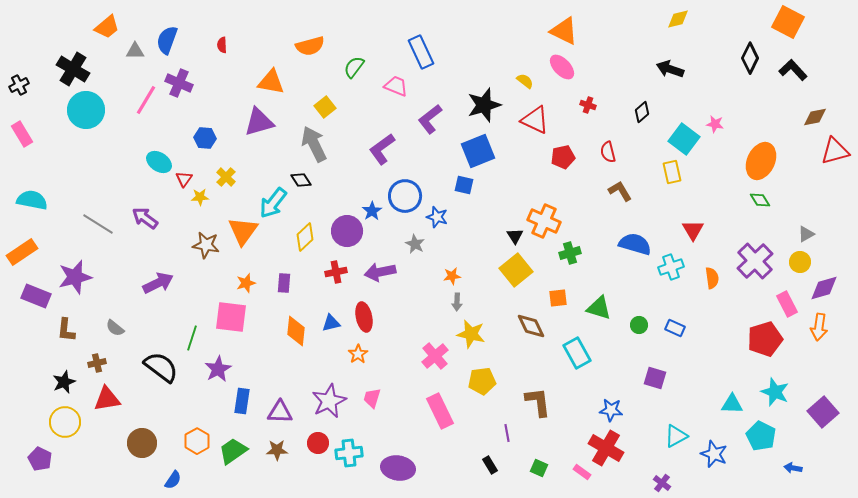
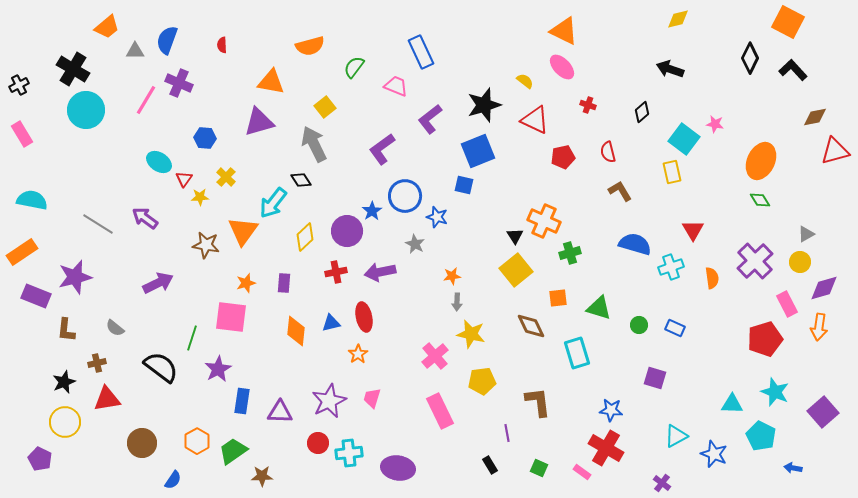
cyan rectangle at (577, 353): rotated 12 degrees clockwise
brown star at (277, 450): moved 15 px left, 26 px down
